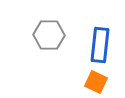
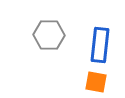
orange square: rotated 15 degrees counterclockwise
